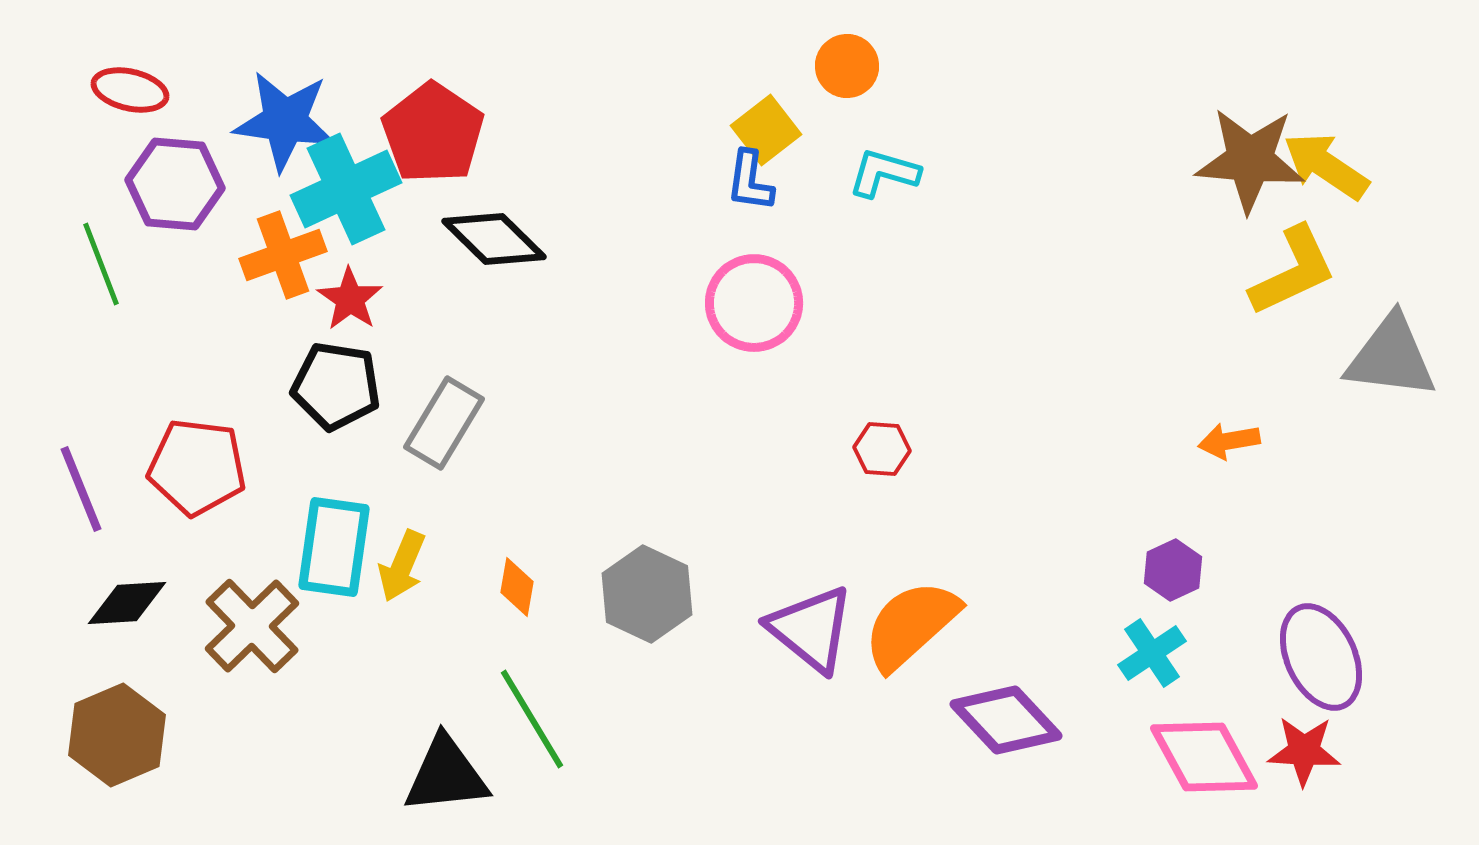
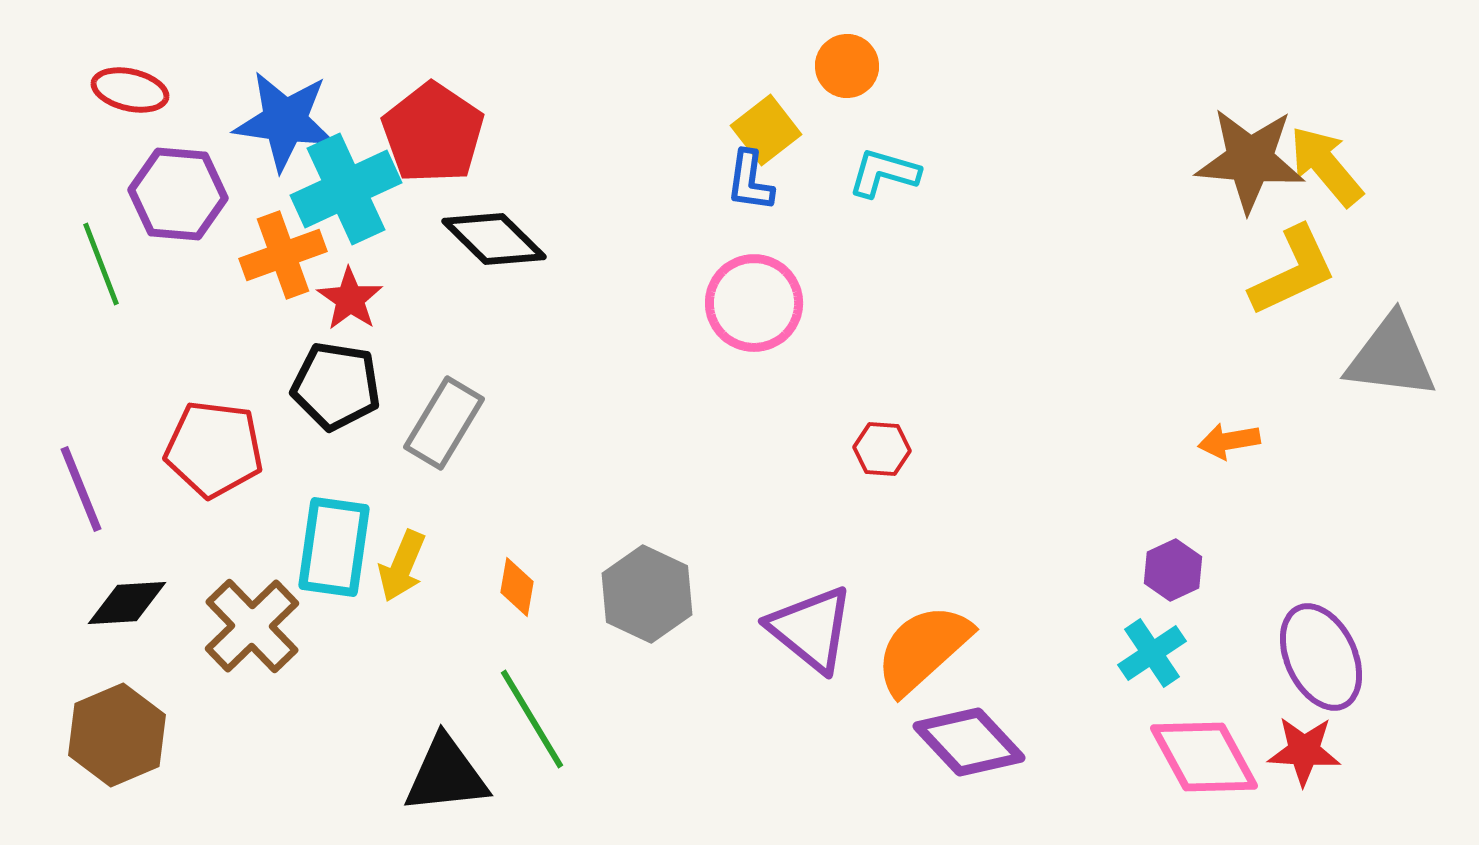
yellow arrow at (1326, 166): rotated 16 degrees clockwise
purple hexagon at (175, 184): moved 3 px right, 10 px down
red pentagon at (197, 467): moved 17 px right, 18 px up
orange semicircle at (911, 625): moved 12 px right, 24 px down
purple diamond at (1006, 720): moved 37 px left, 22 px down
